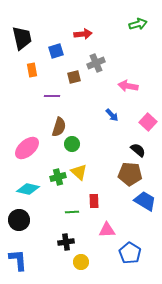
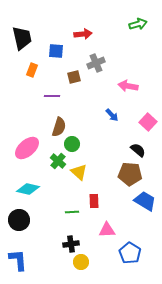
blue square: rotated 21 degrees clockwise
orange rectangle: rotated 32 degrees clockwise
green cross: moved 16 px up; rotated 35 degrees counterclockwise
black cross: moved 5 px right, 2 px down
